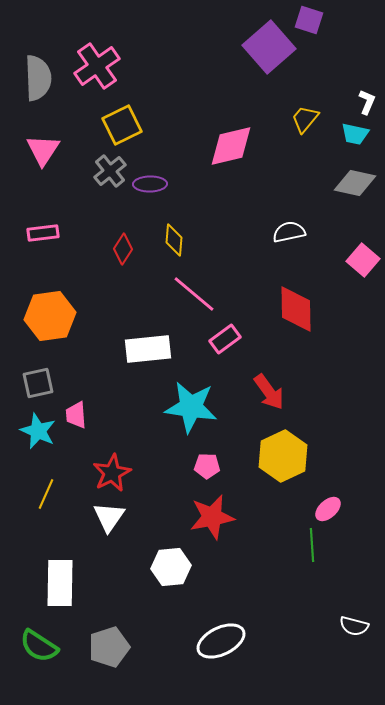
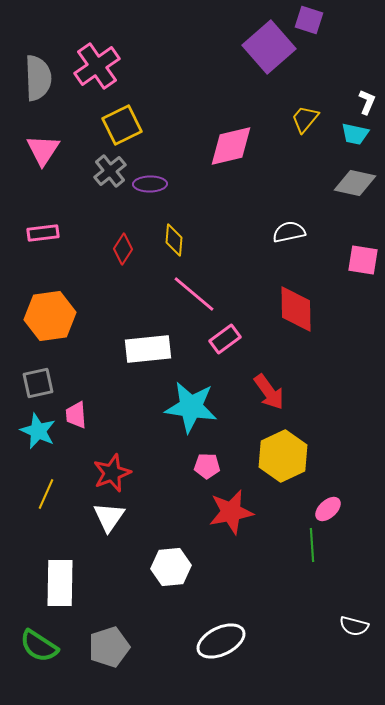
pink square at (363, 260): rotated 32 degrees counterclockwise
red star at (112, 473): rotated 6 degrees clockwise
red star at (212, 517): moved 19 px right, 5 px up
